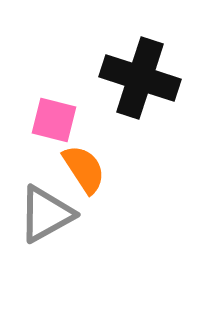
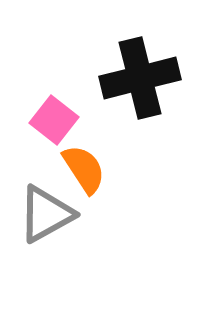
black cross: rotated 32 degrees counterclockwise
pink square: rotated 24 degrees clockwise
